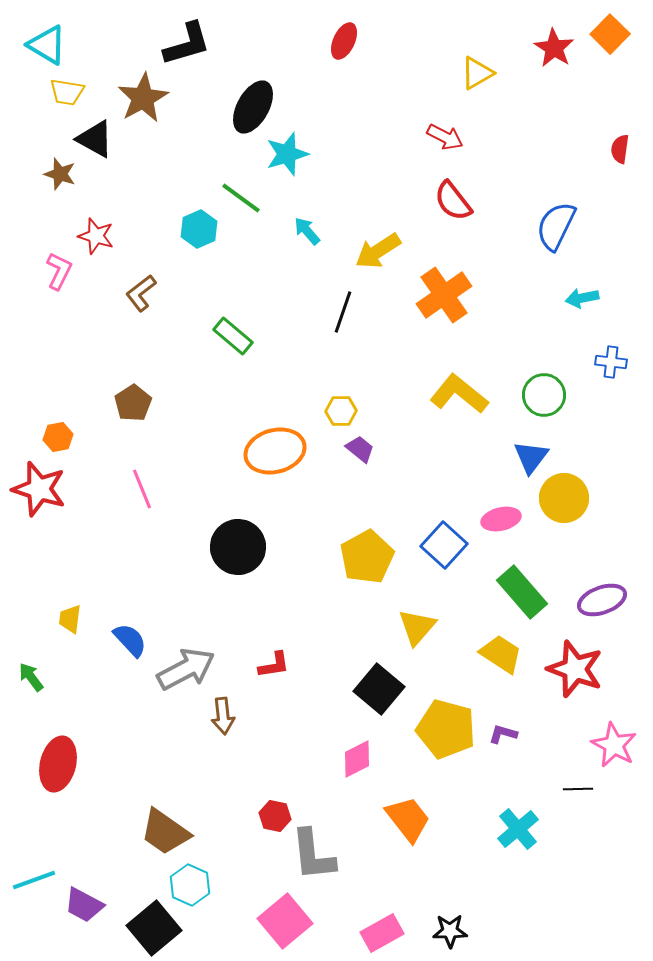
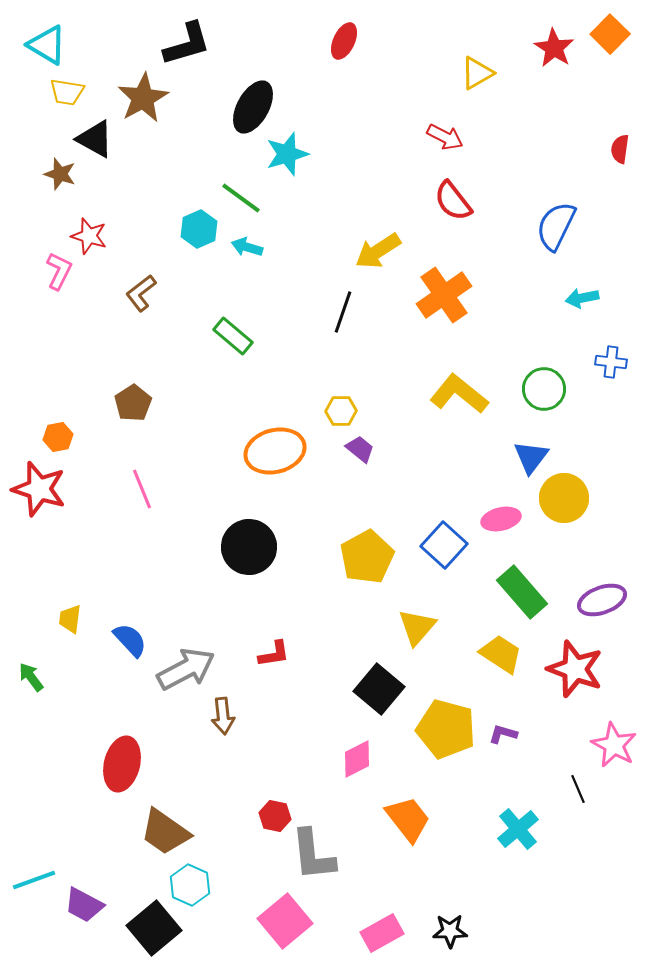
cyan arrow at (307, 231): moved 60 px left, 16 px down; rotated 32 degrees counterclockwise
red star at (96, 236): moved 7 px left
green circle at (544, 395): moved 6 px up
black circle at (238, 547): moved 11 px right
red L-shape at (274, 665): moved 11 px up
red ellipse at (58, 764): moved 64 px right
black line at (578, 789): rotated 68 degrees clockwise
